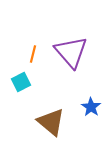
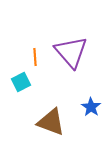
orange line: moved 2 px right, 3 px down; rotated 18 degrees counterclockwise
brown triangle: rotated 20 degrees counterclockwise
